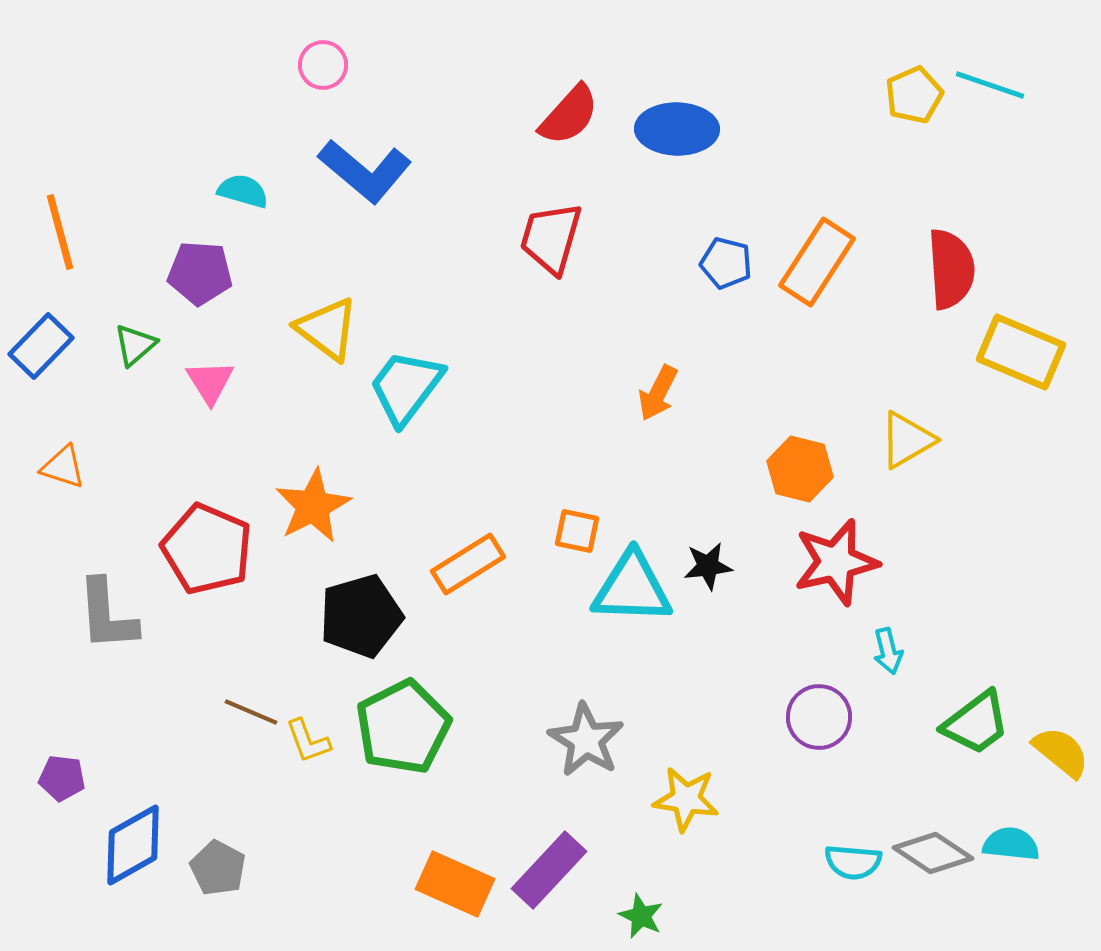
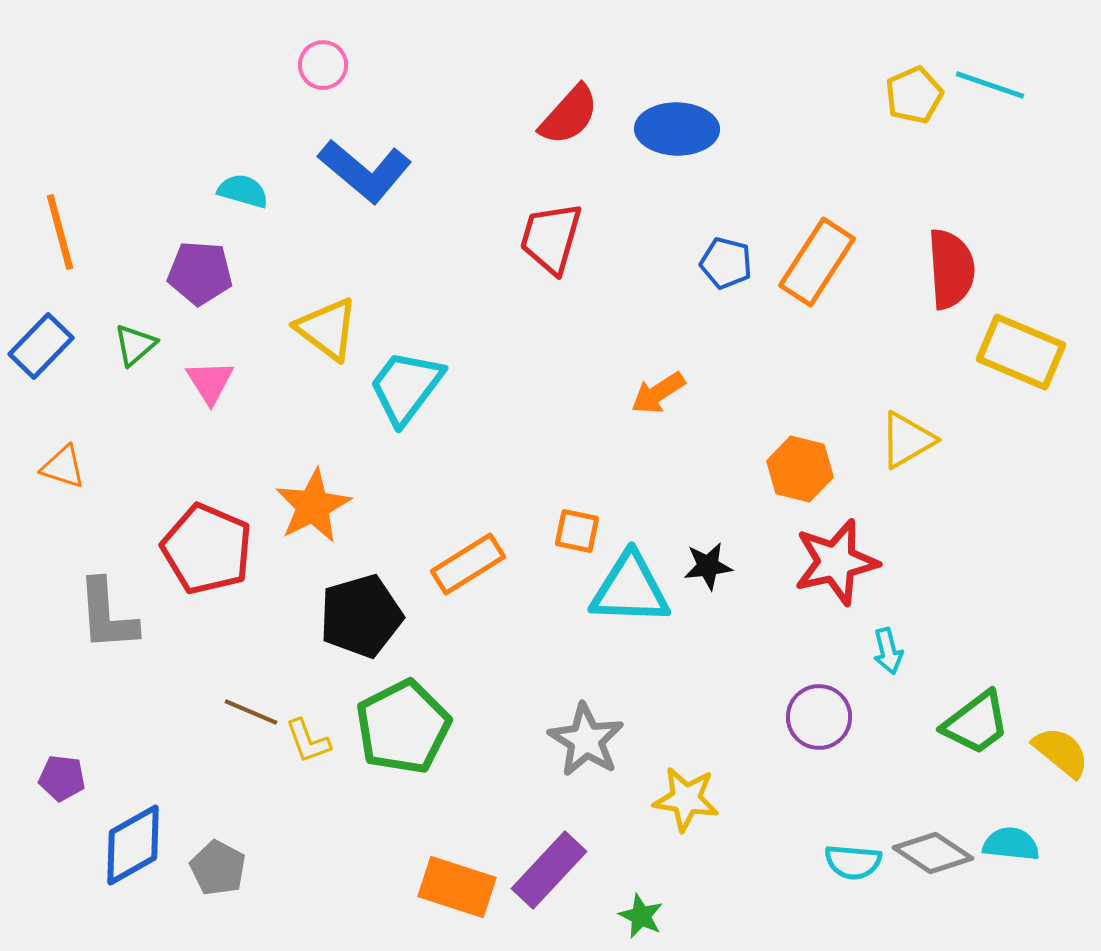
orange arrow at (658, 393): rotated 30 degrees clockwise
cyan triangle at (632, 588): moved 2 px left, 1 px down
orange rectangle at (455, 884): moved 2 px right, 3 px down; rotated 6 degrees counterclockwise
